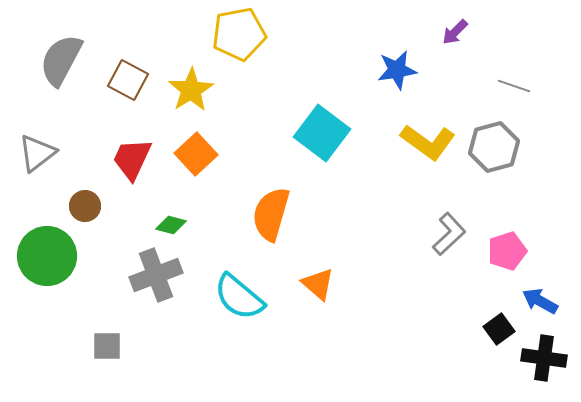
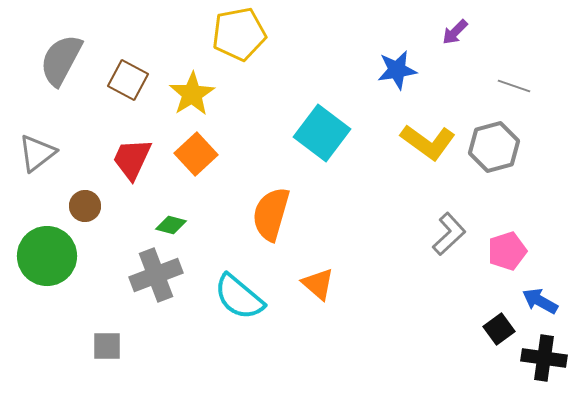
yellow star: moved 1 px right, 4 px down
